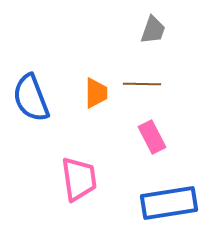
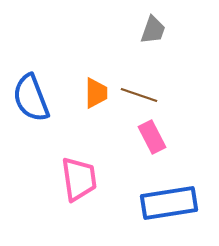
brown line: moved 3 px left, 11 px down; rotated 18 degrees clockwise
